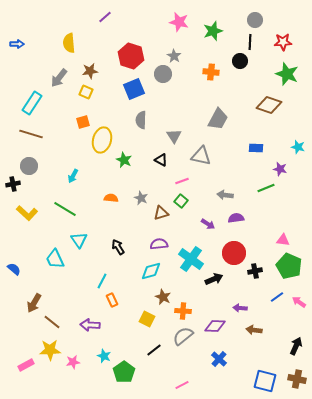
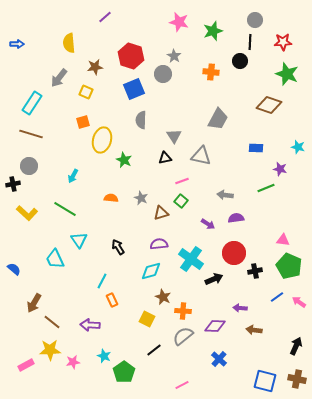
brown star at (90, 71): moved 5 px right, 4 px up
black triangle at (161, 160): moved 4 px right, 2 px up; rotated 40 degrees counterclockwise
